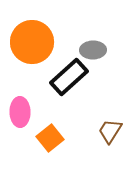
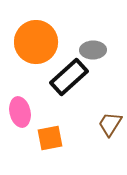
orange circle: moved 4 px right
pink ellipse: rotated 12 degrees counterclockwise
brown trapezoid: moved 7 px up
orange square: rotated 28 degrees clockwise
